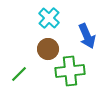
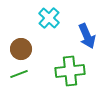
brown circle: moved 27 px left
green line: rotated 24 degrees clockwise
